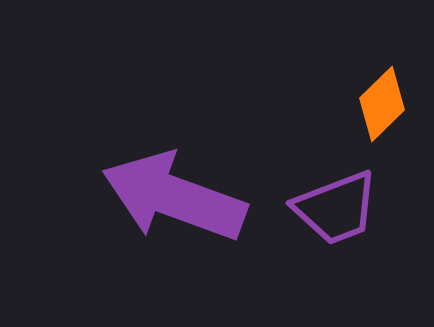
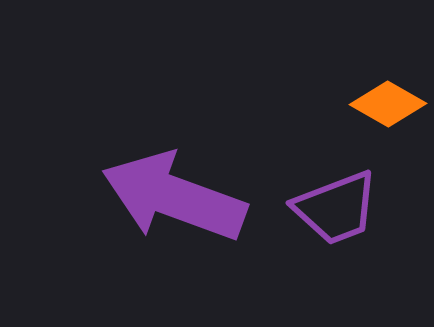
orange diamond: moved 6 px right; rotated 74 degrees clockwise
